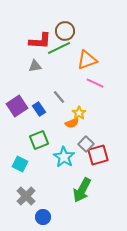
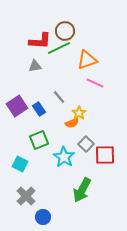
red square: moved 7 px right; rotated 15 degrees clockwise
